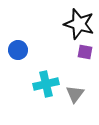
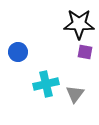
black star: rotated 16 degrees counterclockwise
blue circle: moved 2 px down
